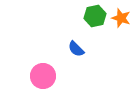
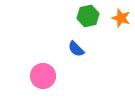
green hexagon: moved 7 px left
